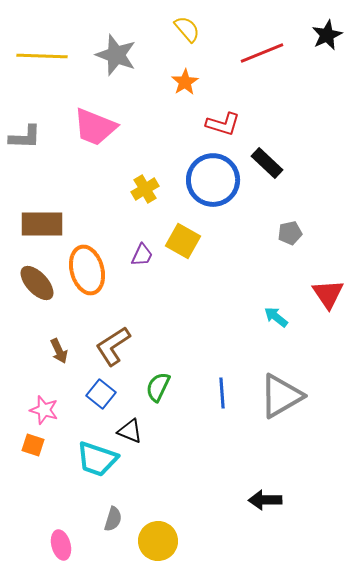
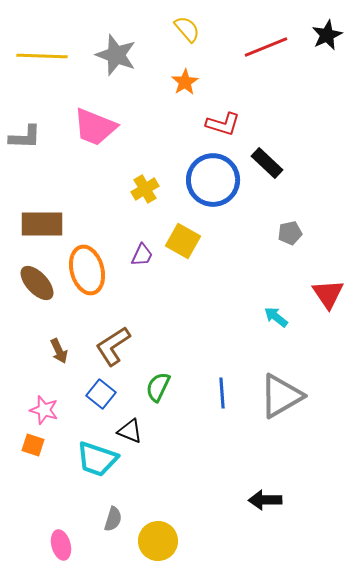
red line: moved 4 px right, 6 px up
